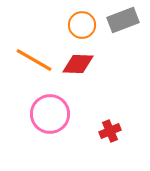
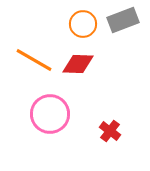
orange circle: moved 1 px right, 1 px up
red cross: rotated 30 degrees counterclockwise
